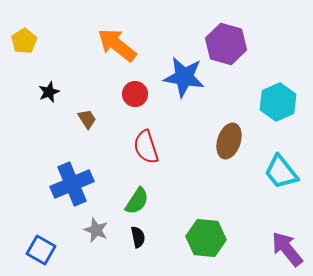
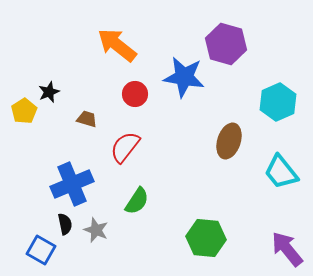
yellow pentagon: moved 70 px down
brown trapezoid: rotated 40 degrees counterclockwise
red semicircle: moved 21 px left; rotated 56 degrees clockwise
black semicircle: moved 73 px left, 13 px up
